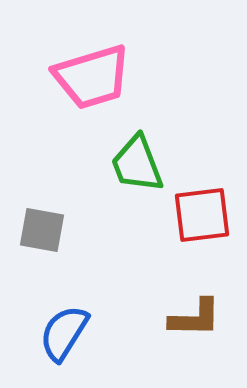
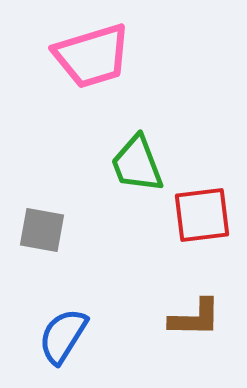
pink trapezoid: moved 21 px up
blue semicircle: moved 1 px left, 3 px down
